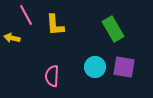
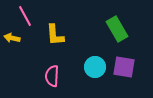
pink line: moved 1 px left, 1 px down
yellow L-shape: moved 10 px down
green rectangle: moved 4 px right
